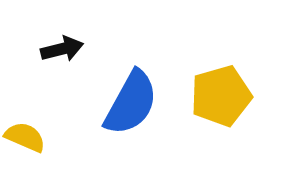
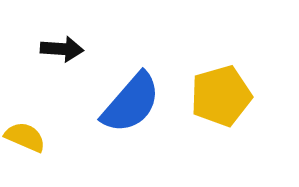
black arrow: rotated 18 degrees clockwise
blue semicircle: rotated 12 degrees clockwise
